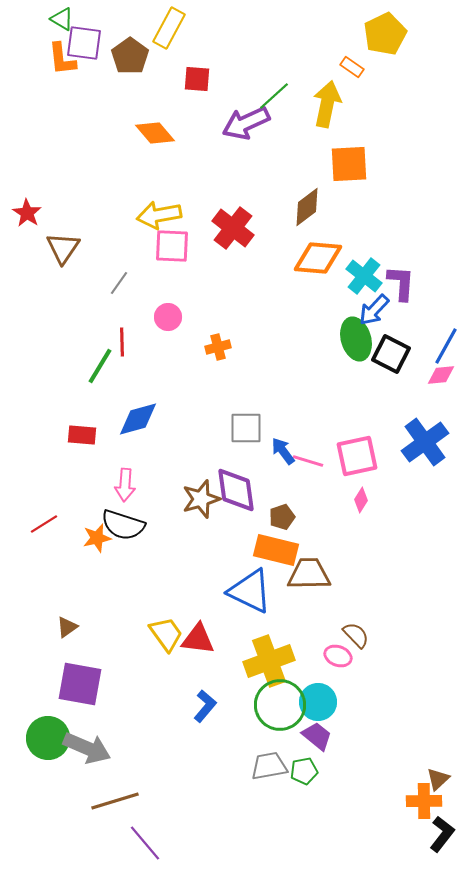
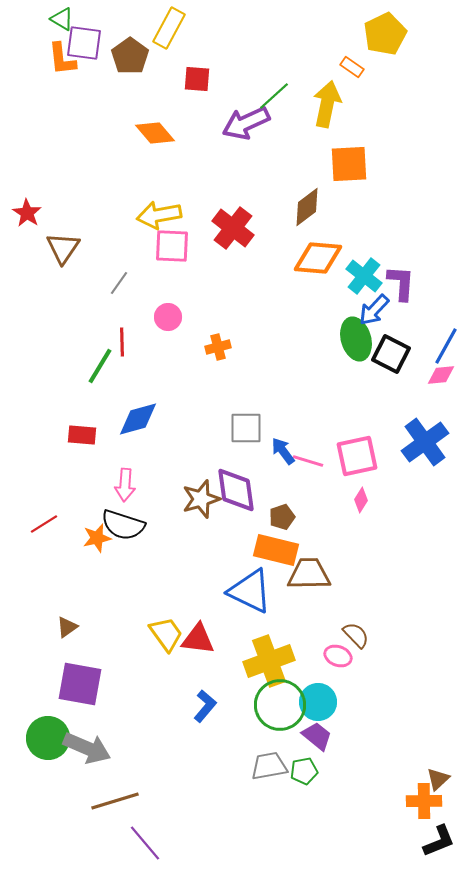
black L-shape at (442, 834): moved 3 px left, 7 px down; rotated 30 degrees clockwise
